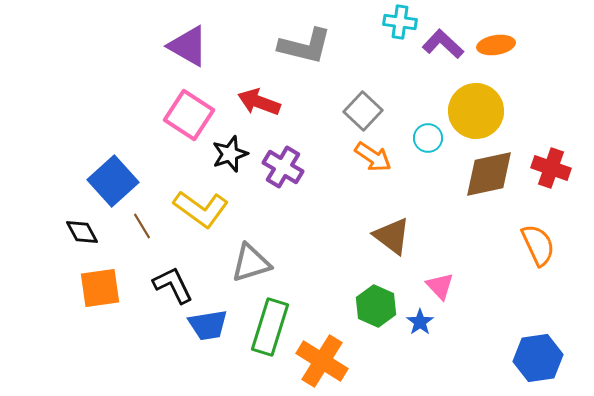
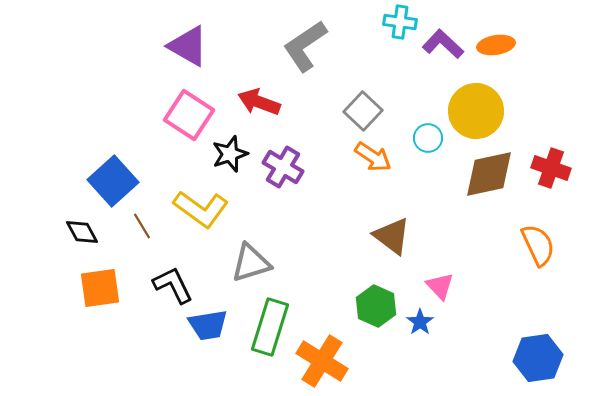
gray L-shape: rotated 132 degrees clockwise
